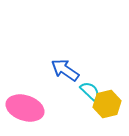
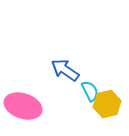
cyan semicircle: rotated 20 degrees clockwise
pink ellipse: moved 2 px left, 2 px up
